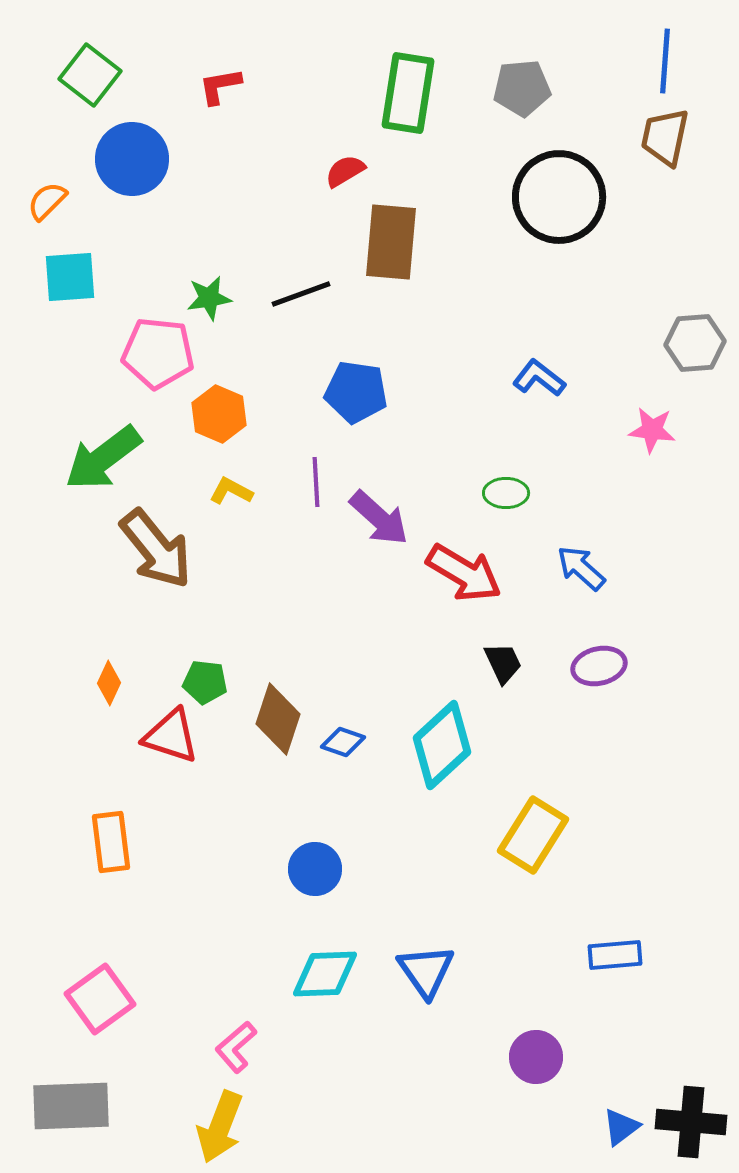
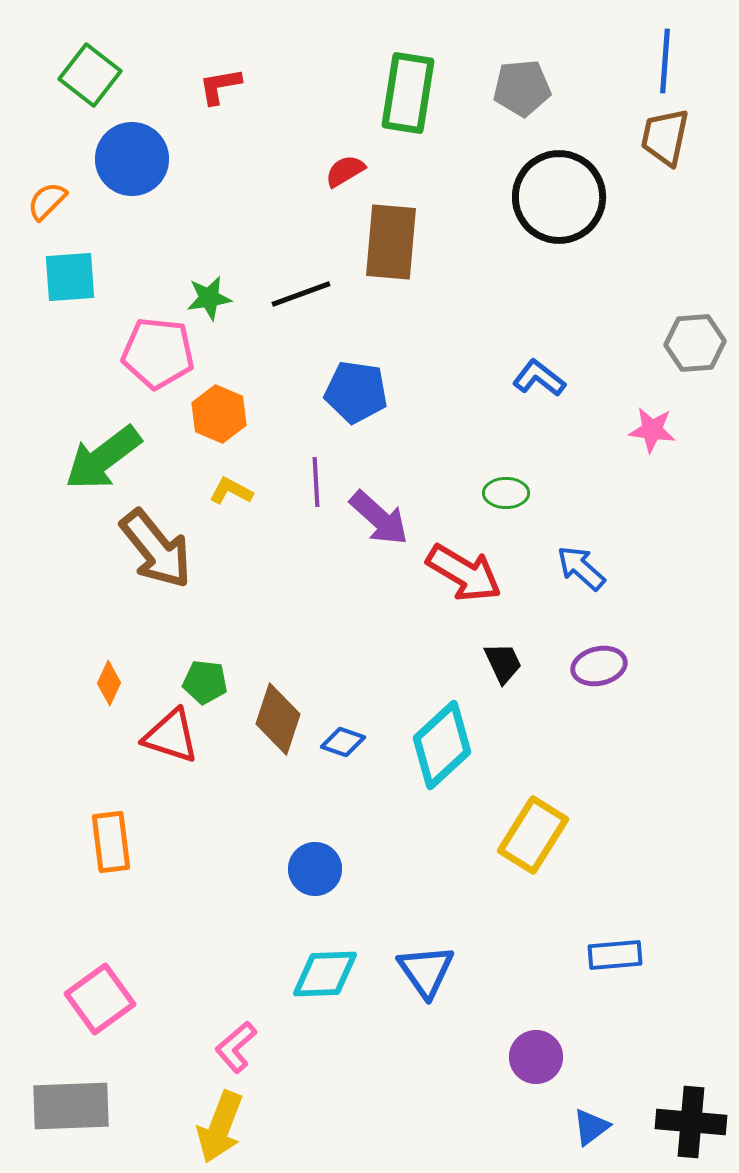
blue triangle at (621, 1127): moved 30 px left
